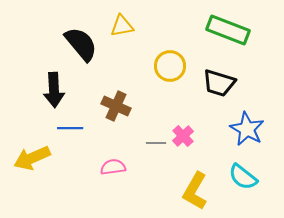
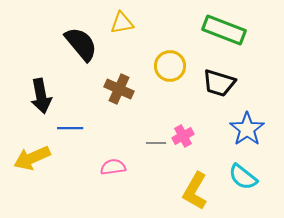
yellow triangle: moved 3 px up
green rectangle: moved 4 px left
black arrow: moved 13 px left, 6 px down; rotated 8 degrees counterclockwise
brown cross: moved 3 px right, 17 px up
blue star: rotated 8 degrees clockwise
pink cross: rotated 15 degrees clockwise
